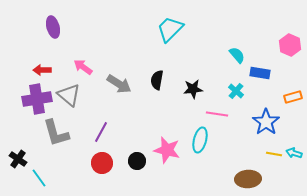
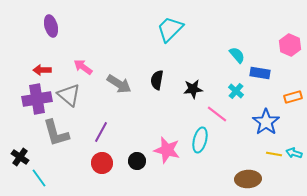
purple ellipse: moved 2 px left, 1 px up
pink line: rotated 30 degrees clockwise
black cross: moved 2 px right, 2 px up
